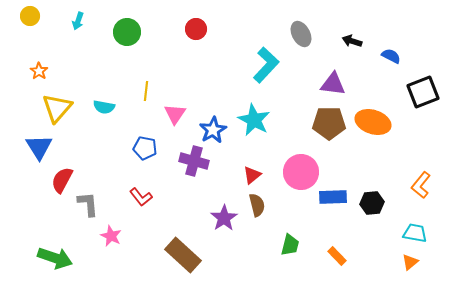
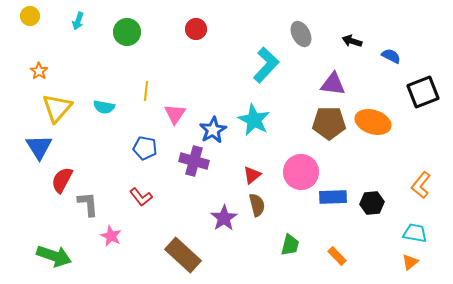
green arrow: moved 1 px left, 2 px up
